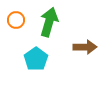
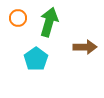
orange circle: moved 2 px right, 2 px up
